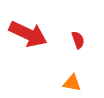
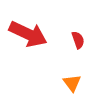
orange triangle: rotated 42 degrees clockwise
